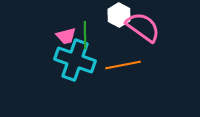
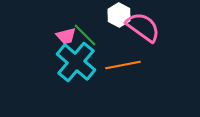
green line: rotated 44 degrees counterclockwise
cyan cross: moved 1 px right, 2 px down; rotated 21 degrees clockwise
